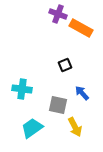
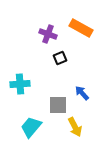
purple cross: moved 10 px left, 20 px down
black square: moved 5 px left, 7 px up
cyan cross: moved 2 px left, 5 px up; rotated 12 degrees counterclockwise
gray square: rotated 12 degrees counterclockwise
cyan trapezoid: moved 1 px left, 1 px up; rotated 15 degrees counterclockwise
